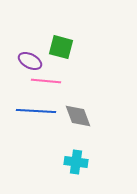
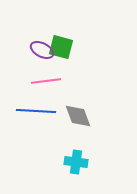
purple ellipse: moved 12 px right, 11 px up
pink line: rotated 12 degrees counterclockwise
